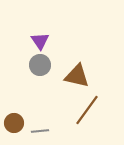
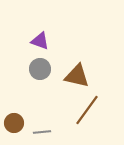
purple triangle: rotated 36 degrees counterclockwise
gray circle: moved 4 px down
gray line: moved 2 px right, 1 px down
